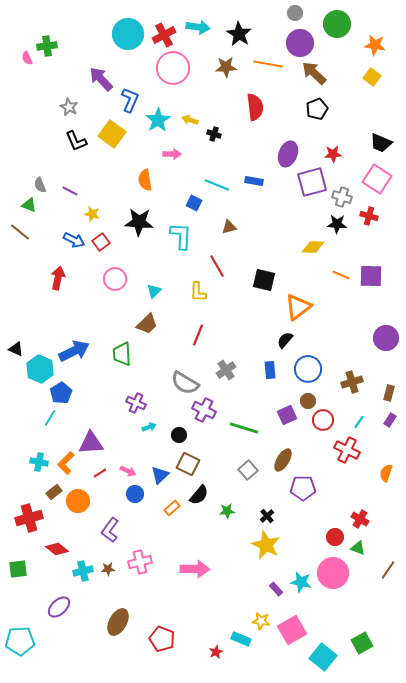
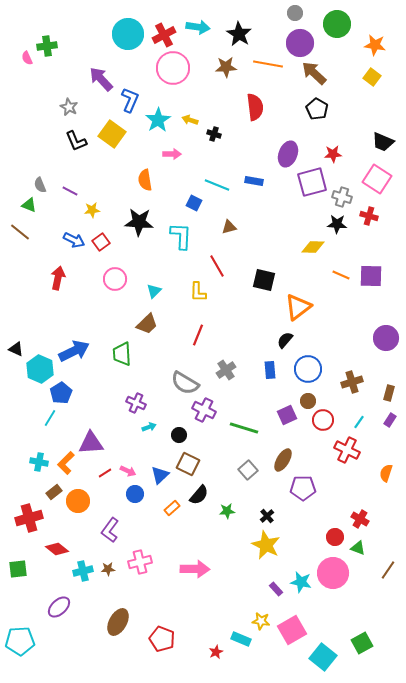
black pentagon at (317, 109): rotated 20 degrees counterclockwise
black trapezoid at (381, 143): moved 2 px right, 1 px up
yellow star at (92, 214): moved 4 px up; rotated 21 degrees counterclockwise
red line at (100, 473): moved 5 px right
